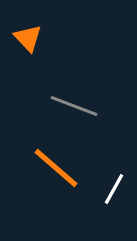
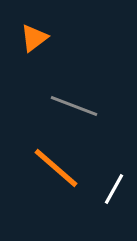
orange triangle: moved 6 px right; rotated 36 degrees clockwise
